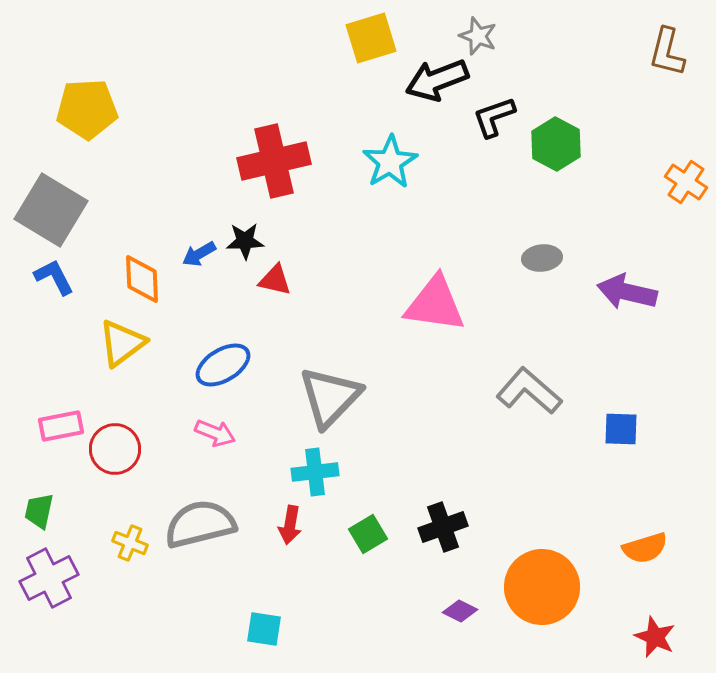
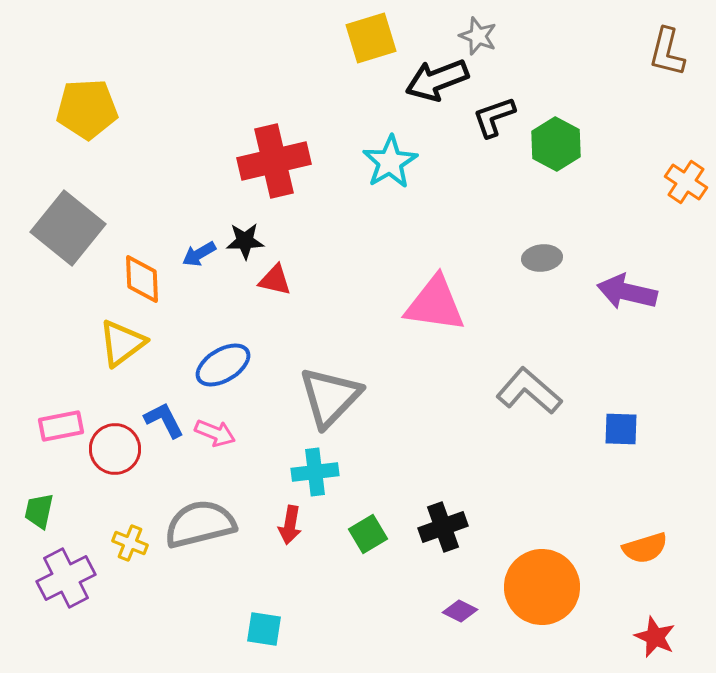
gray square: moved 17 px right, 18 px down; rotated 8 degrees clockwise
blue L-shape: moved 110 px right, 143 px down
purple cross: moved 17 px right
